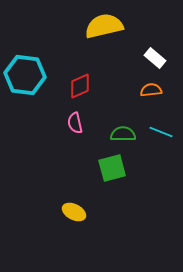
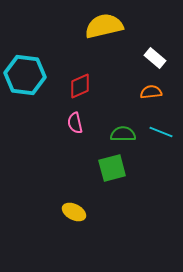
orange semicircle: moved 2 px down
